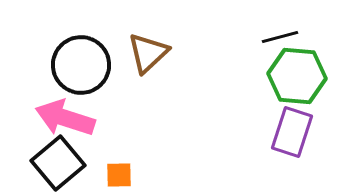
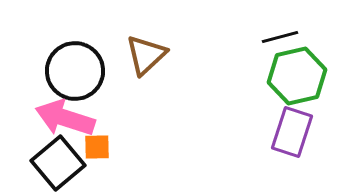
brown triangle: moved 2 px left, 2 px down
black circle: moved 6 px left, 6 px down
green hexagon: rotated 18 degrees counterclockwise
orange square: moved 22 px left, 28 px up
